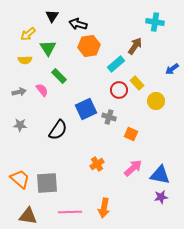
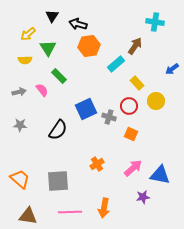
red circle: moved 10 px right, 16 px down
gray square: moved 11 px right, 2 px up
purple star: moved 18 px left
